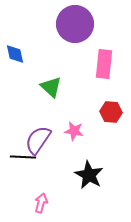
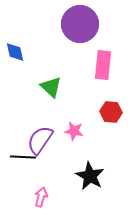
purple circle: moved 5 px right
blue diamond: moved 2 px up
pink rectangle: moved 1 px left, 1 px down
purple semicircle: moved 2 px right
black star: moved 1 px right, 1 px down
pink arrow: moved 6 px up
